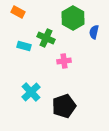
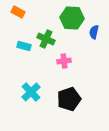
green hexagon: moved 1 px left; rotated 25 degrees counterclockwise
green cross: moved 1 px down
black pentagon: moved 5 px right, 7 px up
